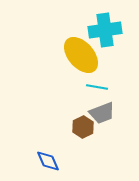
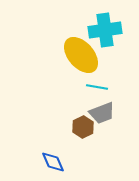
blue diamond: moved 5 px right, 1 px down
